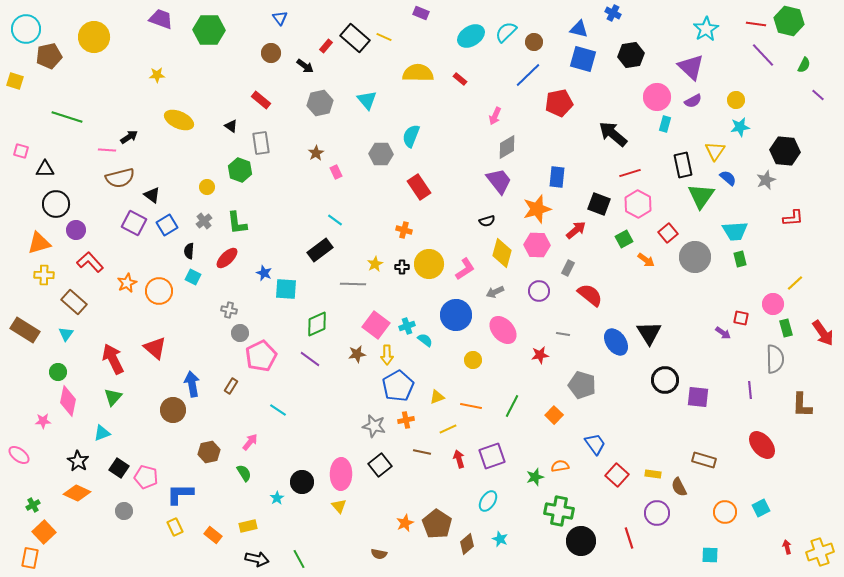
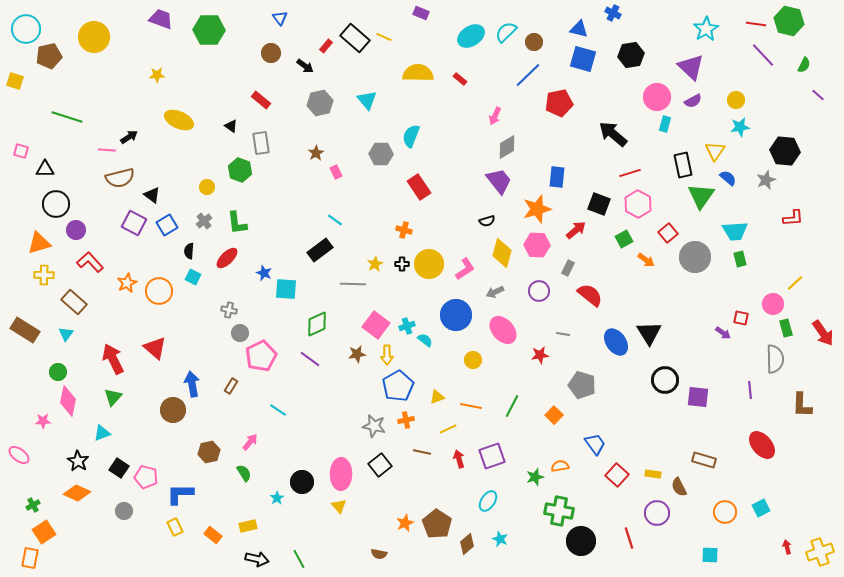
black cross at (402, 267): moved 3 px up
orange square at (44, 532): rotated 10 degrees clockwise
